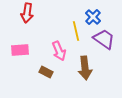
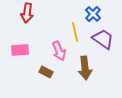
blue cross: moved 3 px up
yellow line: moved 1 px left, 1 px down
purple trapezoid: moved 1 px left
